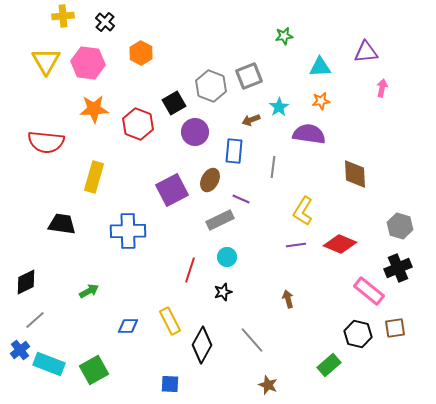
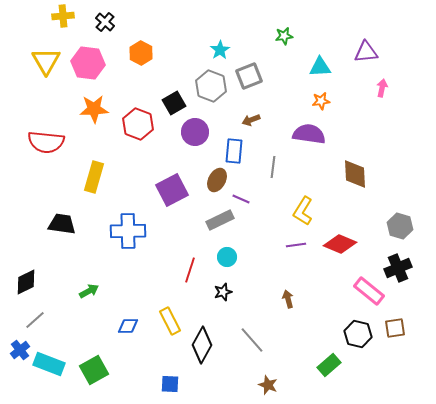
cyan star at (279, 107): moved 59 px left, 57 px up
brown ellipse at (210, 180): moved 7 px right
